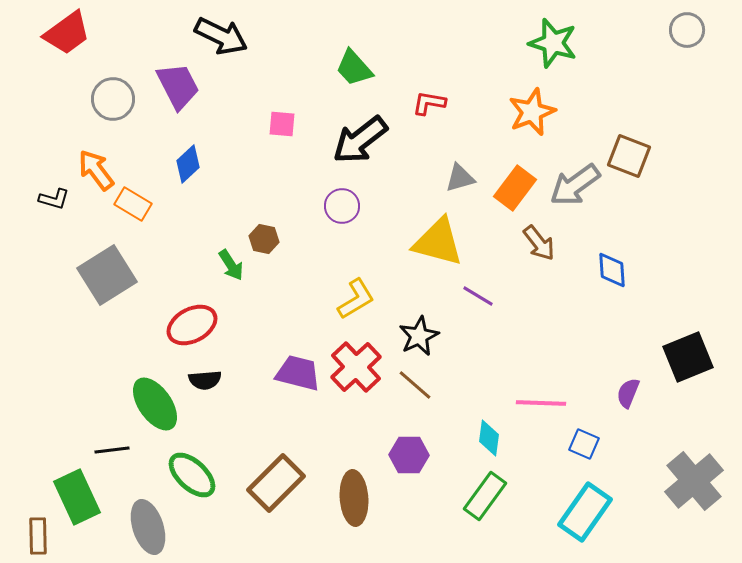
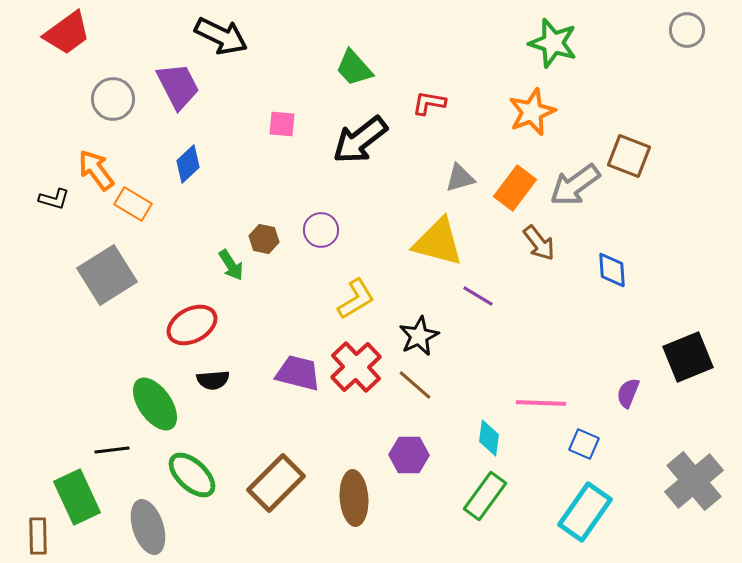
purple circle at (342, 206): moved 21 px left, 24 px down
black semicircle at (205, 380): moved 8 px right
